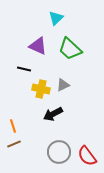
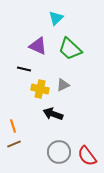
yellow cross: moved 1 px left
black arrow: rotated 48 degrees clockwise
